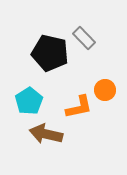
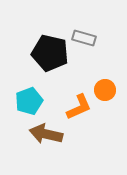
gray rectangle: rotated 30 degrees counterclockwise
cyan pentagon: rotated 12 degrees clockwise
orange L-shape: rotated 12 degrees counterclockwise
